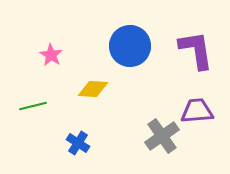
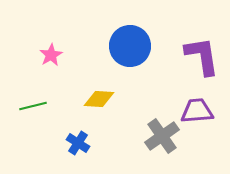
purple L-shape: moved 6 px right, 6 px down
pink star: rotated 10 degrees clockwise
yellow diamond: moved 6 px right, 10 px down
